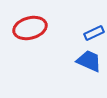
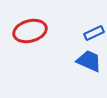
red ellipse: moved 3 px down
